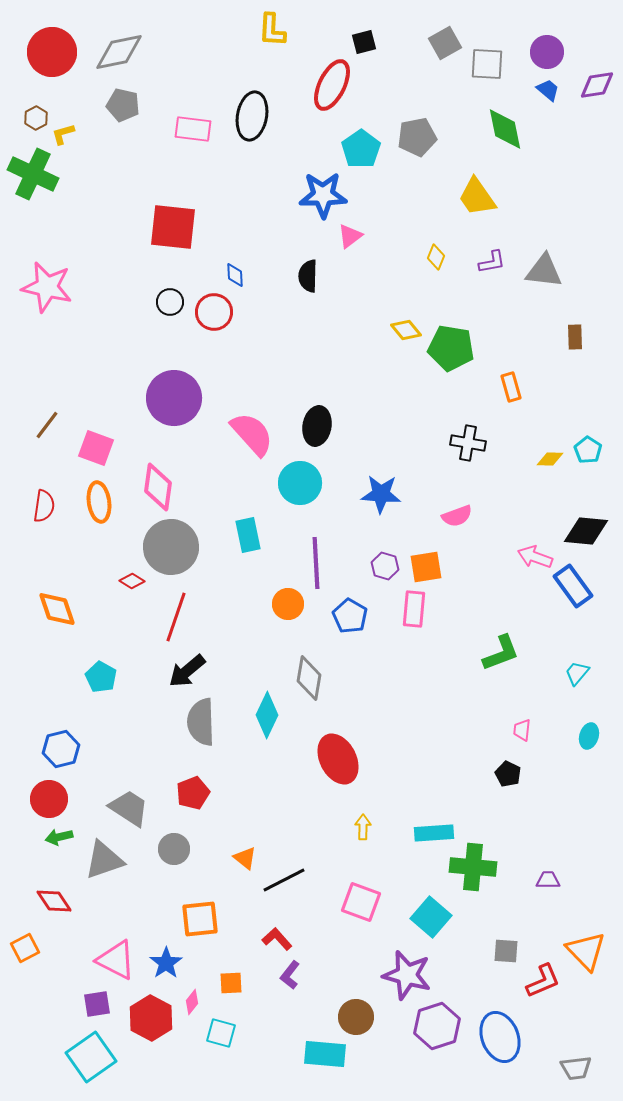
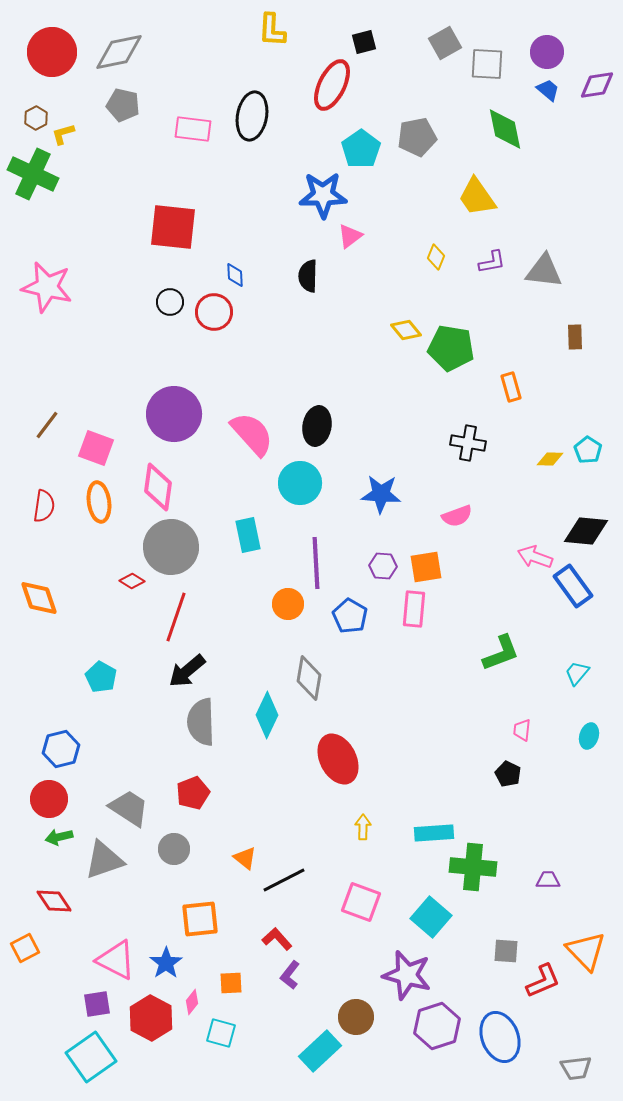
purple circle at (174, 398): moved 16 px down
purple hexagon at (385, 566): moved 2 px left; rotated 12 degrees counterclockwise
orange diamond at (57, 609): moved 18 px left, 11 px up
cyan rectangle at (325, 1054): moved 5 px left, 3 px up; rotated 48 degrees counterclockwise
